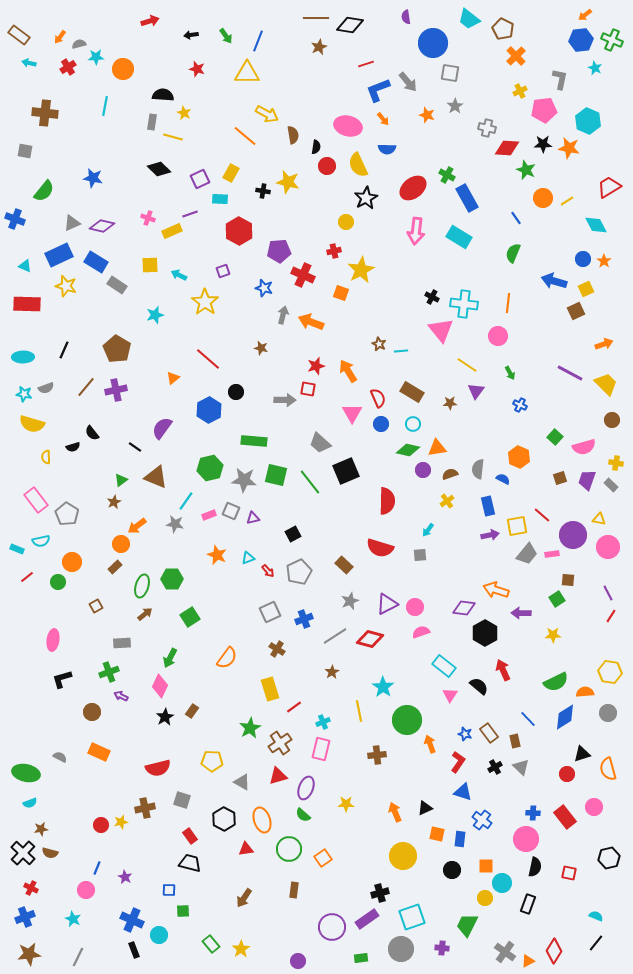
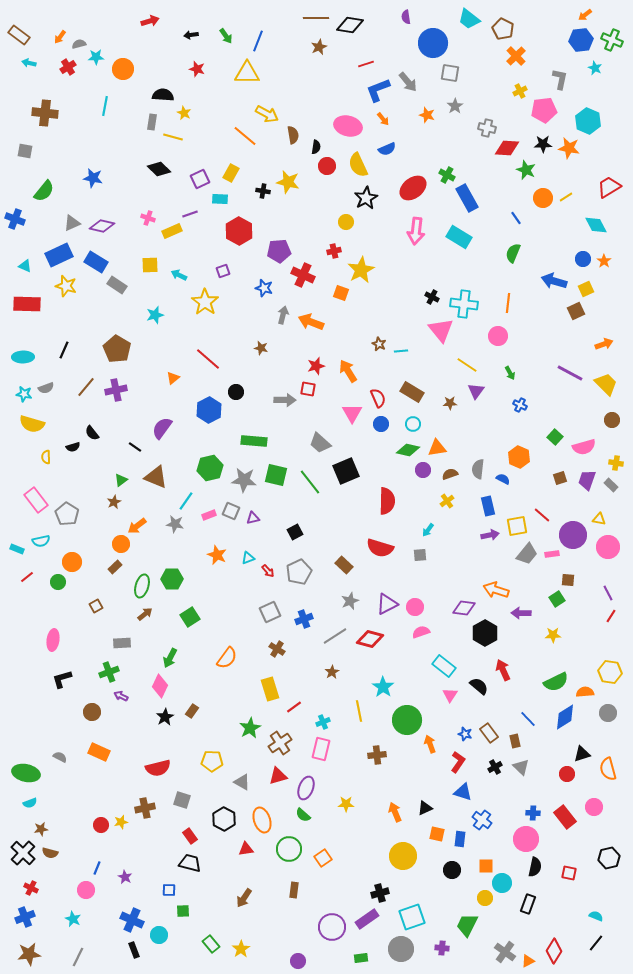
blue semicircle at (387, 149): rotated 24 degrees counterclockwise
yellow line at (567, 201): moved 1 px left, 4 px up
black square at (293, 534): moved 2 px right, 2 px up
